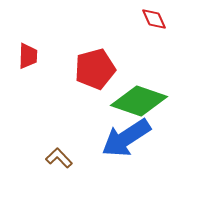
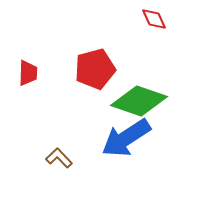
red trapezoid: moved 17 px down
